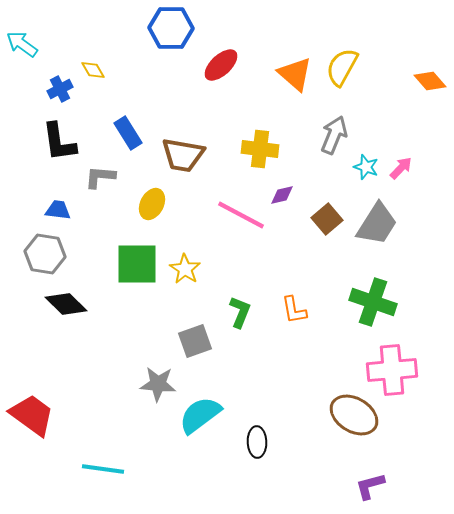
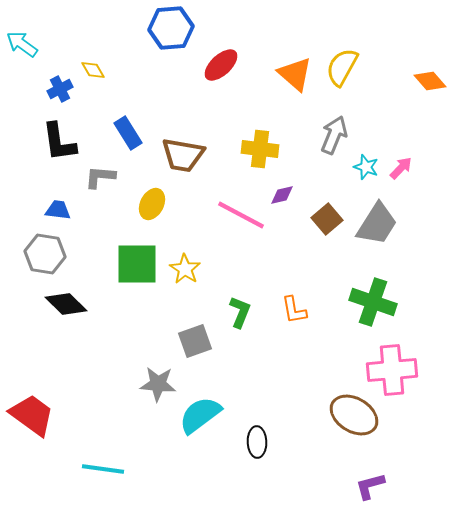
blue hexagon: rotated 6 degrees counterclockwise
